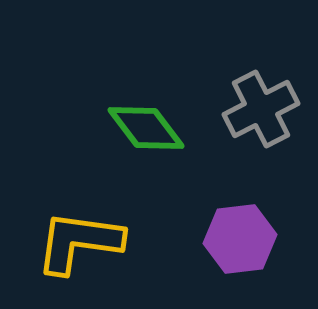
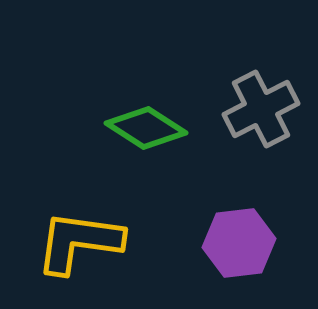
green diamond: rotated 20 degrees counterclockwise
purple hexagon: moved 1 px left, 4 px down
